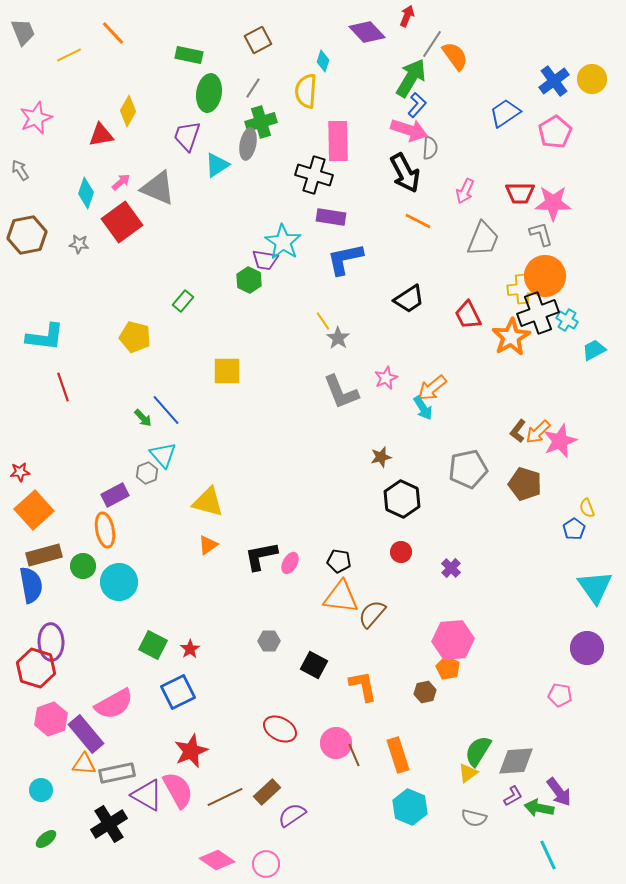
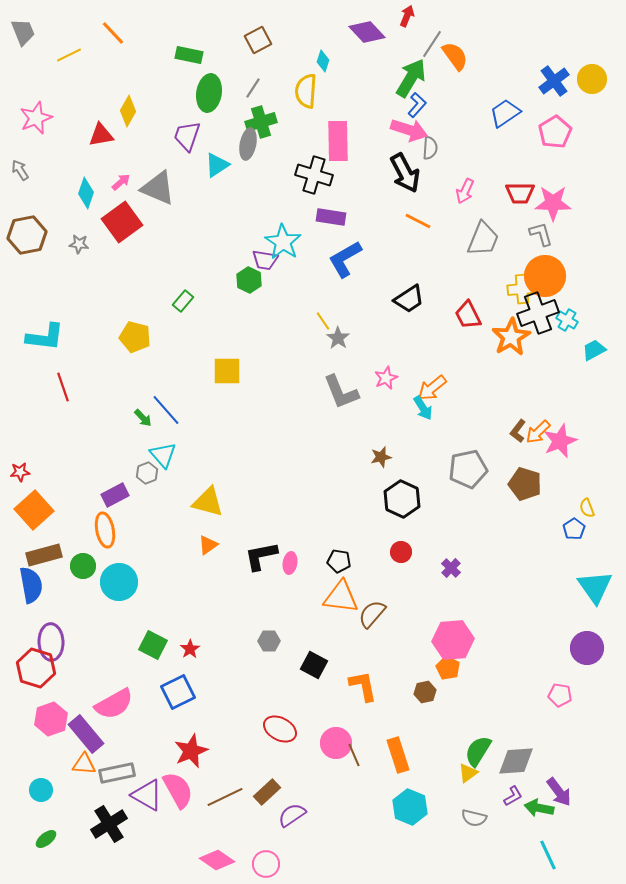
blue L-shape at (345, 259): rotated 18 degrees counterclockwise
pink ellipse at (290, 563): rotated 20 degrees counterclockwise
